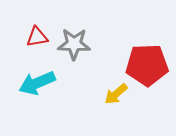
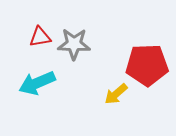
red triangle: moved 3 px right
